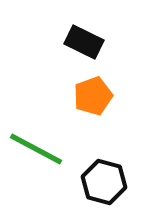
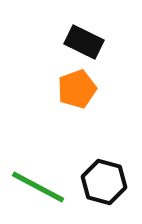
orange pentagon: moved 16 px left, 7 px up
green line: moved 2 px right, 38 px down
